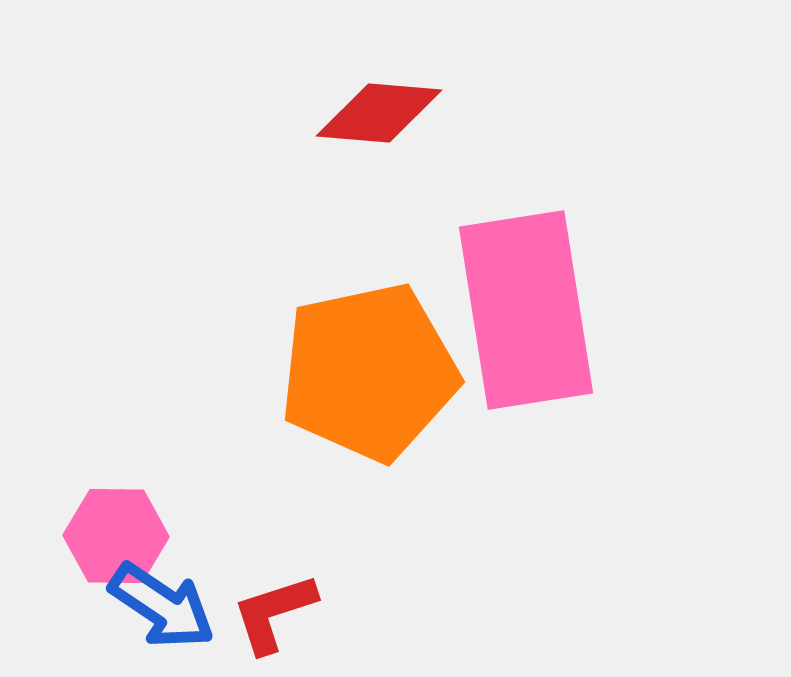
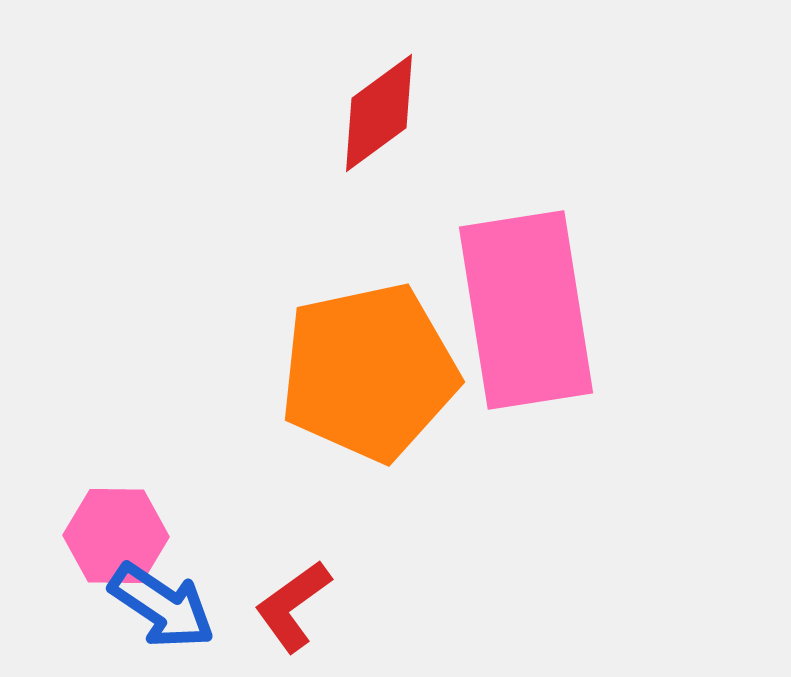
red diamond: rotated 41 degrees counterclockwise
red L-shape: moved 19 px right, 7 px up; rotated 18 degrees counterclockwise
